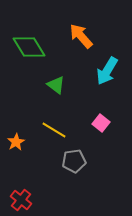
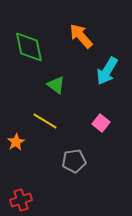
green diamond: rotated 20 degrees clockwise
yellow line: moved 9 px left, 9 px up
red cross: rotated 35 degrees clockwise
